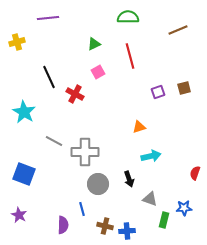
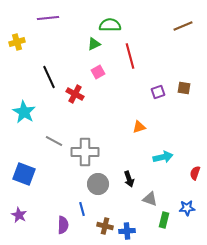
green semicircle: moved 18 px left, 8 px down
brown line: moved 5 px right, 4 px up
brown square: rotated 24 degrees clockwise
cyan arrow: moved 12 px right, 1 px down
blue star: moved 3 px right
